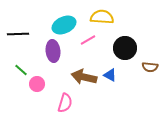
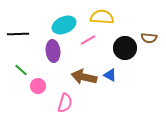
brown semicircle: moved 1 px left, 29 px up
pink circle: moved 1 px right, 2 px down
